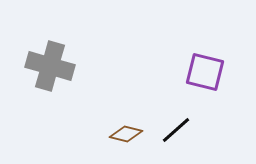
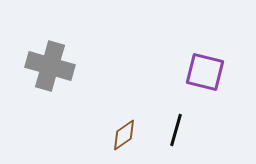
black line: rotated 32 degrees counterclockwise
brown diamond: moved 2 px left, 1 px down; rotated 48 degrees counterclockwise
